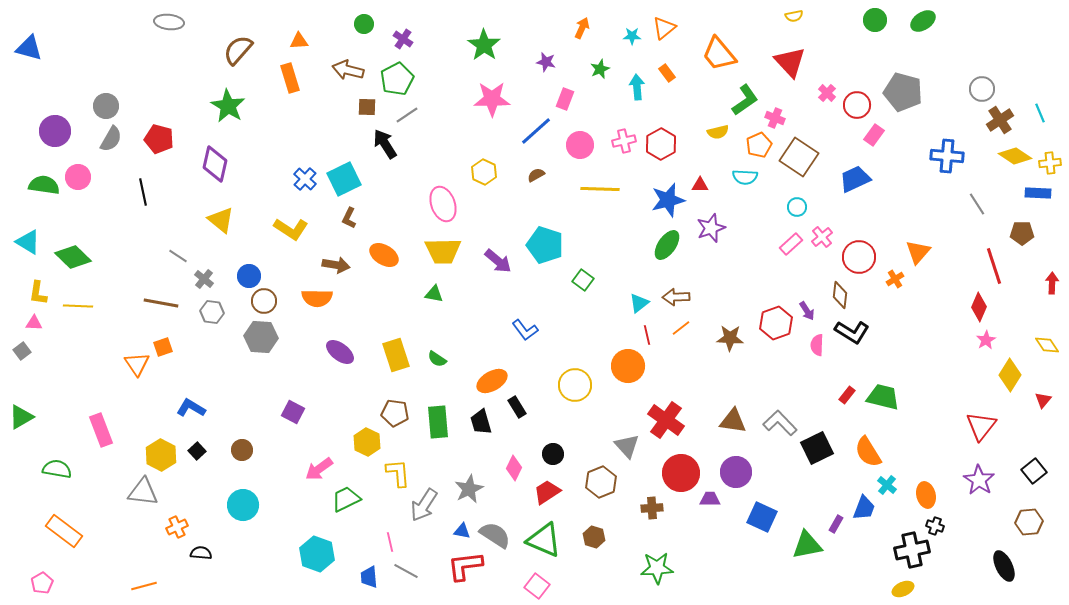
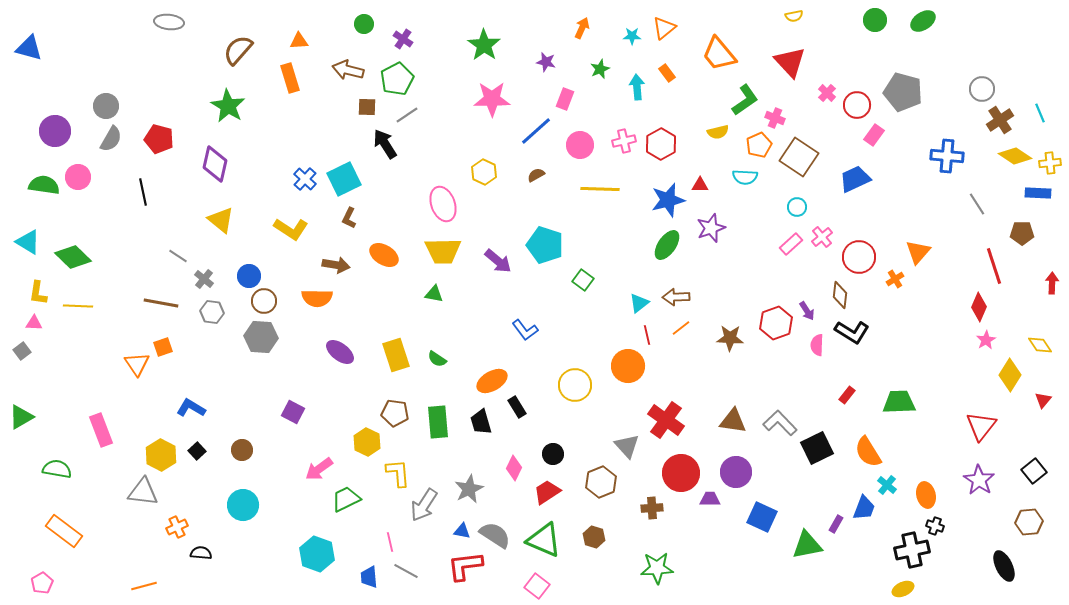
yellow diamond at (1047, 345): moved 7 px left
green trapezoid at (883, 397): moved 16 px right, 5 px down; rotated 16 degrees counterclockwise
